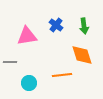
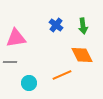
green arrow: moved 1 px left
pink triangle: moved 11 px left, 2 px down
orange diamond: rotated 10 degrees counterclockwise
orange line: rotated 18 degrees counterclockwise
